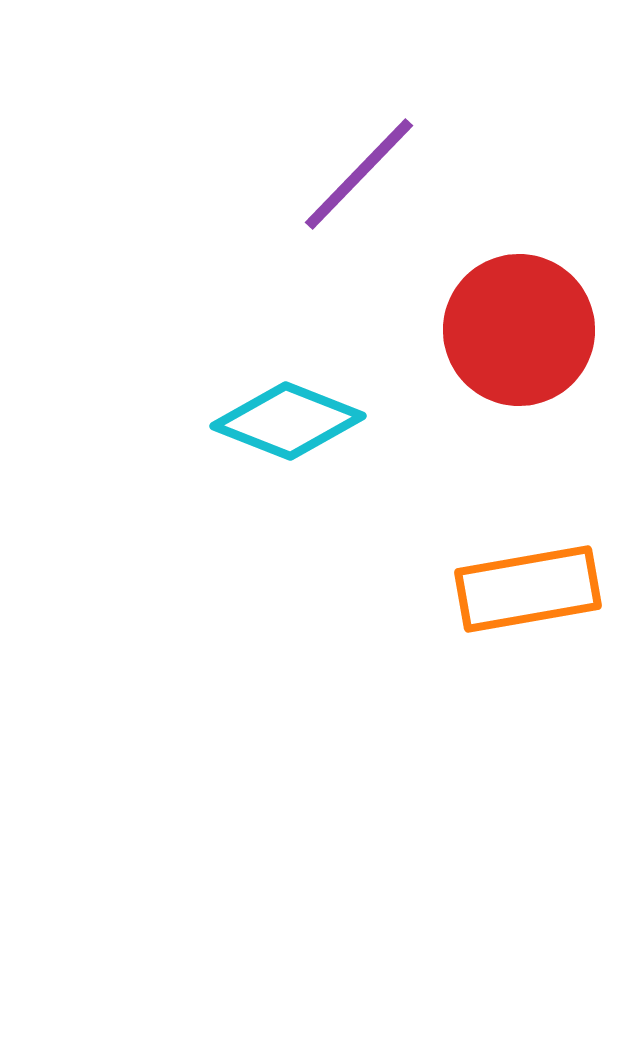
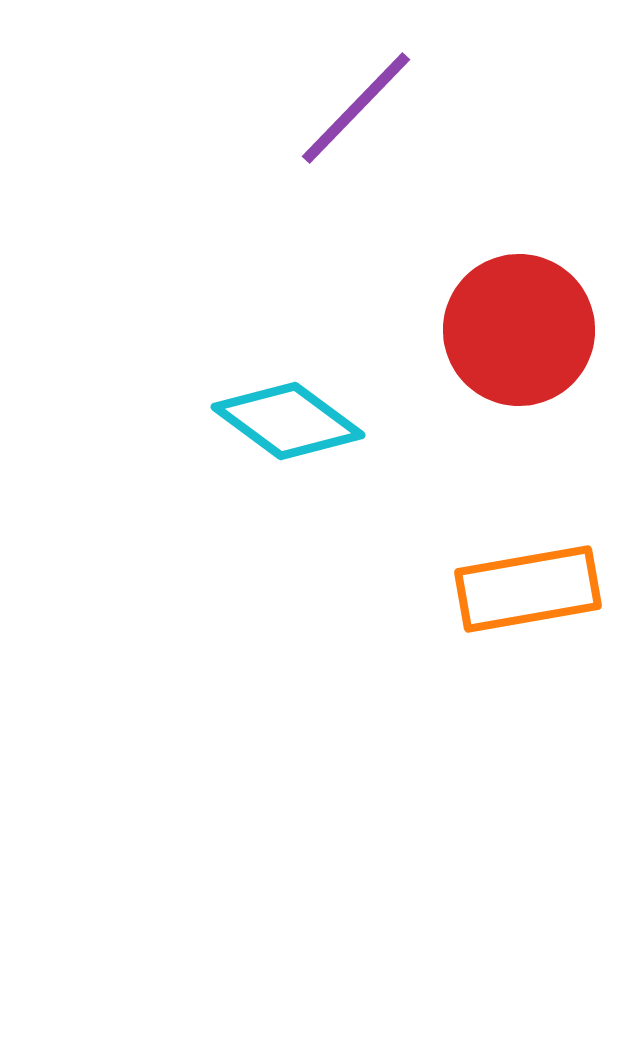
purple line: moved 3 px left, 66 px up
cyan diamond: rotated 15 degrees clockwise
